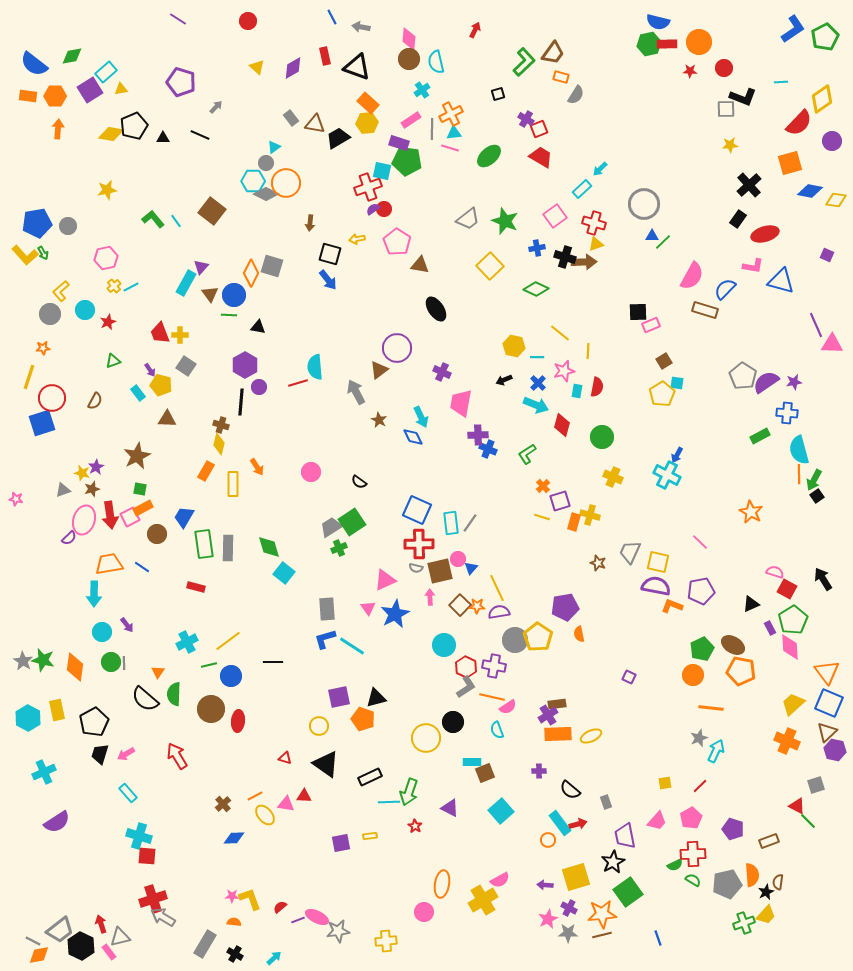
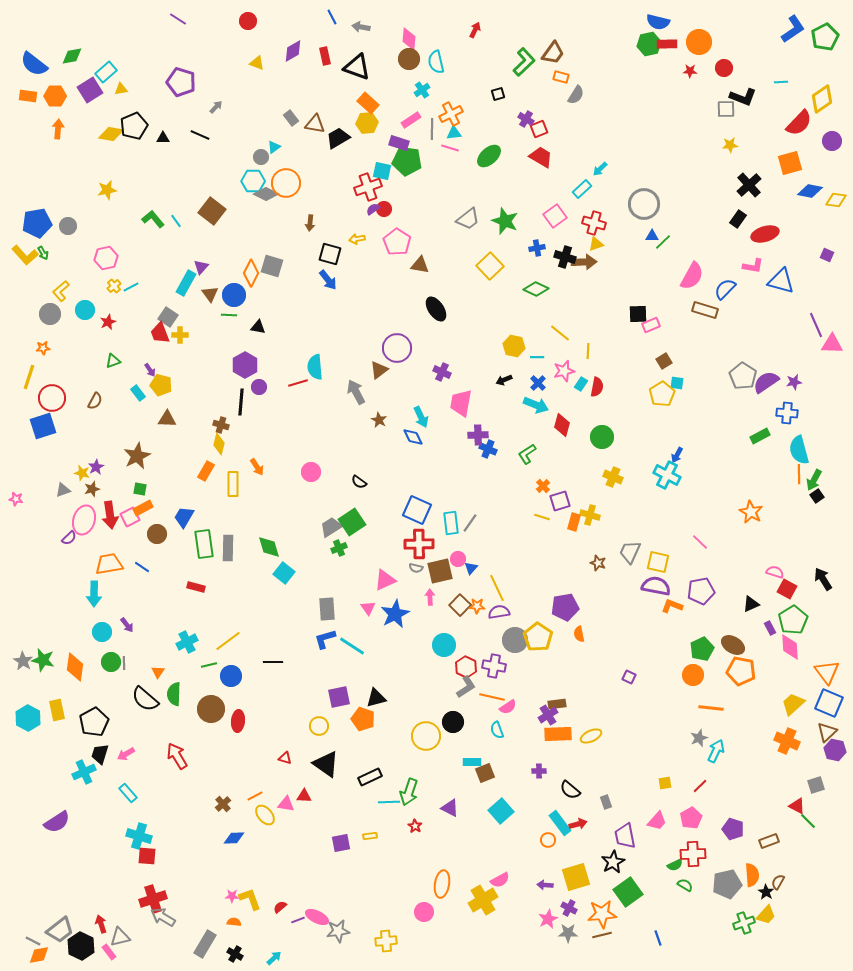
yellow triangle at (257, 67): moved 4 px up; rotated 21 degrees counterclockwise
purple diamond at (293, 68): moved 17 px up
gray circle at (266, 163): moved 5 px left, 6 px up
black square at (638, 312): moved 2 px down
gray square at (186, 366): moved 18 px left, 49 px up
cyan rectangle at (577, 391): moved 4 px right, 7 px up; rotated 24 degrees clockwise
blue square at (42, 423): moved 1 px right, 3 px down
yellow circle at (426, 738): moved 2 px up
cyan cross at (44, 772): moved 40 px right
green semicircle at (693, 880): moved 8 px left, 5 px down
brown semicircle at (778, 882): rotated 21 degrees clockwise
black star at (766, 892): rotated 14 degrees counterclockwise
